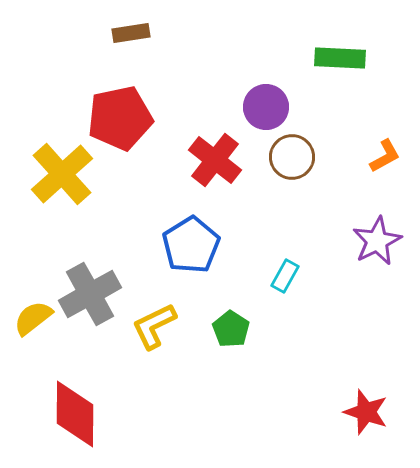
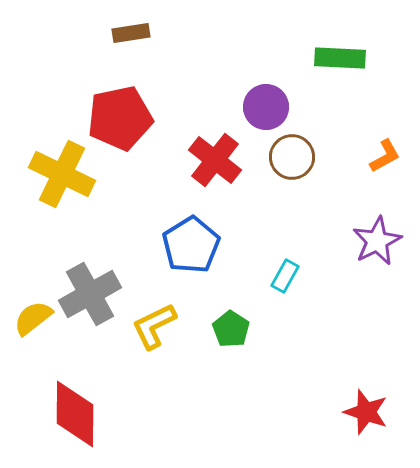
yellow cross: rotated 22 degrees counterclockwise
